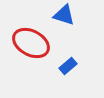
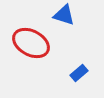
blue rectangle: moved 11 px right, 7 px down
